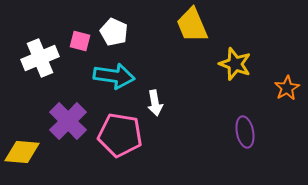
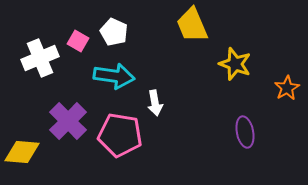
pink square: moved 2 px left; rotated 15 degrees clockwise
